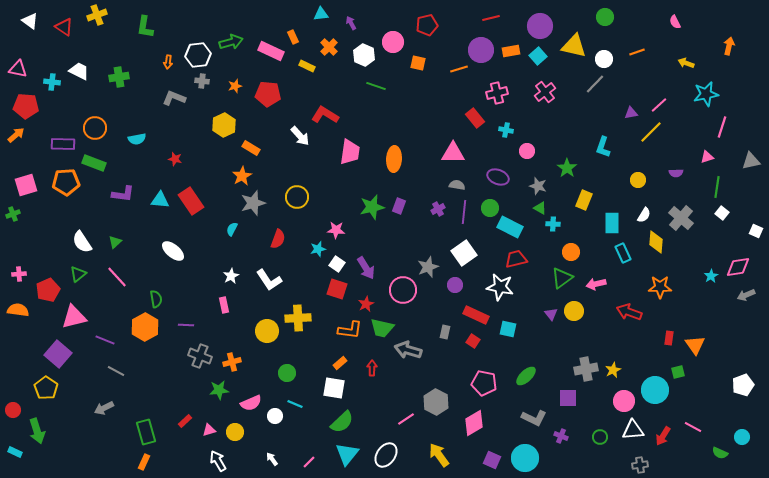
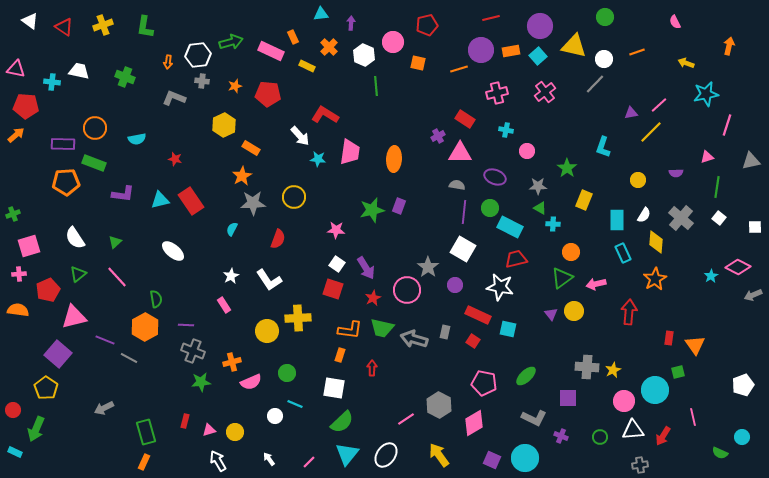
yellow cross at (97, 15): moved 6 px right, 10 px down
purple arrow at (351, 23): rotated 32 degrees clockwise
pink triangle at (18, 69): moved 2 px left
white trapezoid at (79, 71): rotated 15 degrees counterclockwise
green cross at (119, 77): moved 6 px right; rotated 30 degrees clockwise
green line at (376, 86): rotated 66 degrees clockwise
red rectangle at (475, 118): moved 10 px left, 1 px down; rotated 18 degrees counterclockwise
pink line at (722, 127): moved 5 px right, 2 px up
pink triangle at (453, 153): moved 7 px right
purple ellipse at (498, 177): moved 3 px left
pink square at (26, 185): moved 3 px right, 61 px down
gray star at (538, 186): rotated 18 degrees counterclockwise
yellow circle at (297, 197): moved 3 px left
cyan triangle at (160, 200): rotated 18 degrees counterclockwise
gray star at (253, 203): rotated 15 degrees clockwise
green star at (372, 207): moved 3 px down
purple cross at (438, 209): moved 73 px up
white square at (722, 213): moved 3 px left, 5 px down
cyan rectangle at (612, 223): moved 5 px right, 3 px up
white square at (756, 231): moved 1 px left, 4 px up; rotated 24 degrees counterclockwise
white semicircle at (82, 242): moved 7 px left, 4 px up
cyan star at (318, 249): moved 90 px up; rotated 21 degrees clockwise
white square at (464, 253): moved 1 px left, 4 px up; rotated 25 degrees counterclockwise
gray star at (428, 267): rotated 15 degrees counterclockwise
pink diamond at (738, 267): rotated 35 degrees clockwise
orange star at (660, 287): moved 5 px left, 8 px up; rotated 30 degrees counterclockwise
red square at (337, 289): moved 4 px left
pink circle at (403, 290): moved 4 px right
gray arrow at (746, 295): moved 7 px right
red star at (366, 304): moved 7 px right, 6 px up
pink rectangle at (224, 305): rotated 21 degrees counterclockwise
red arrow at (629, 312): rotated 75 degrees clockwise
red rectangle at (476, 315): moved 2 px right
gray arrow at (408, 350): moved 6 px right, 11 px up
gray cross at (200, 356): moved 7 px left, 5 px up
orange rectangle at (340, 363): moved 8 px up; rotated 32 degrees counterclockwise
gray cross at (586, 369): moved 1 px right, 2 px up; rotated 15 degrees clockwise
gray line at (116, 371): moved 13 px right, 13 px up
green star at (219, 390): moved 18 px left, 8 px up
gray hexagon at (436, 402): moved 3 px right, 3 px down
pink semicircle at (251, 403): moved 21 px up
red rectangle at (185, 421): rotated 32 degrees counterclockwise
pink line at (693, 427): moved 10 px up; rotated 48 degrees clockwise
green arrow at (37, 431): moved 1 px left, 2 px up; rotated 40 degrees clockwise
white arrow at (272, 459): moved 3 px left
